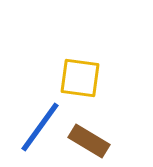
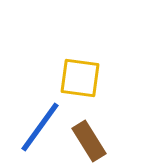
brown rectangle: rotated 27 degrees clockwise
